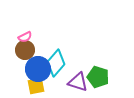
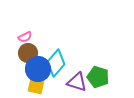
brown circle: moved 3 px right, 3 px down
purple triangle: moved 1 px left
yellow square: rotated 24 degrees clockwise
